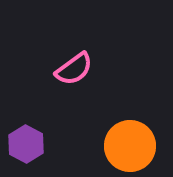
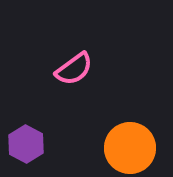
orange circle: moved 2 px down
